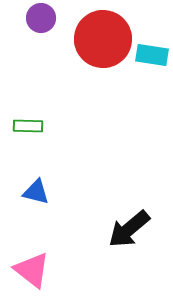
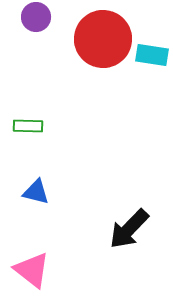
purple circle: moved 5 px left, 1 px up
black arrow: rotated 6 degrees counterclockwise
